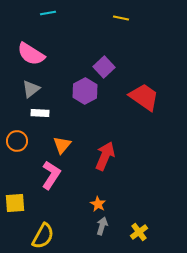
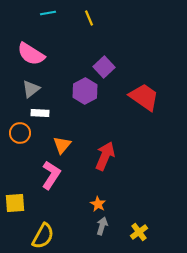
yellow line: moved 32 px left; rotated 56 degrees clockwise
orange circle: moved 3 px right, 8 px up
